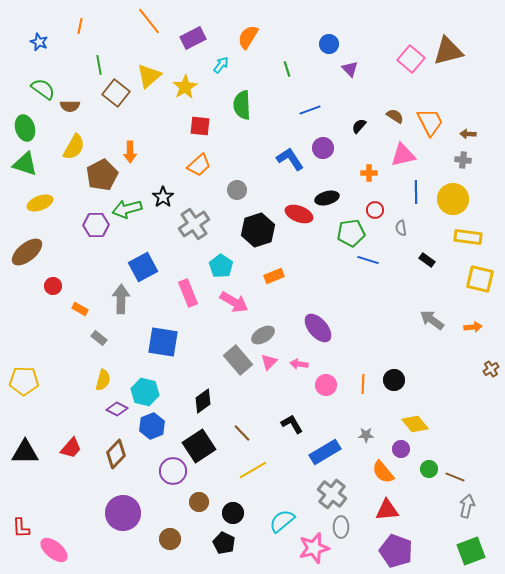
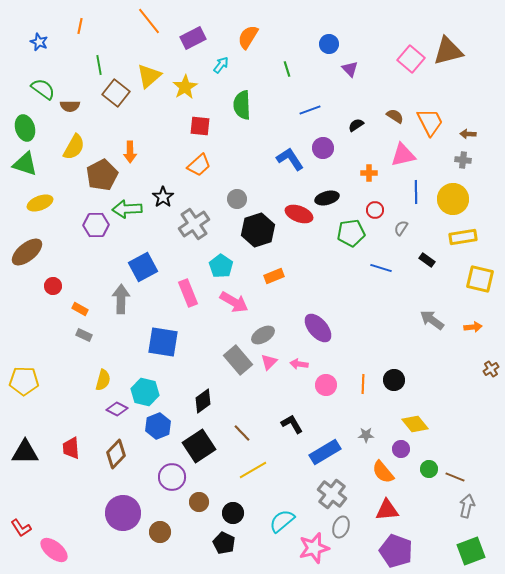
black semicircle at (359, 126): moved 3 px left, 1 px up; rotated 14 degrees clockwise
gray circle at (237, 190): moved 9 px down
green arrow at (127, 209): rotated 12 degrees clockwise
gray semicircle at (401, 228): rotated 42 degrees clockwise
yellow rectangle at (468, 237): moved 5 px left; rotated 16 degrees counterclockwise
blue line at (368, 260): moved 13 px right, 8 px down
gray rectangle at (99, 338): moved 15 px left, 3 px up; rotated 14 degrees counterclockwise
blue hexagon at (152, 426): moved 6 px right
red trapezoid at (71, 448): rotated 135 degrees clockwise
purple circle at (173, 471): moved 1 px left, 6 px down
gray ellipse at (341, 527): rotated 20 degrees clockwise
red L-shape at (21, 528): rotated 30 degrees counterclockwise
brown circle at (170, 539): moved 10 px left, 7 px up
